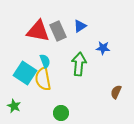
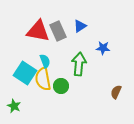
green circle: moved 27 px up
